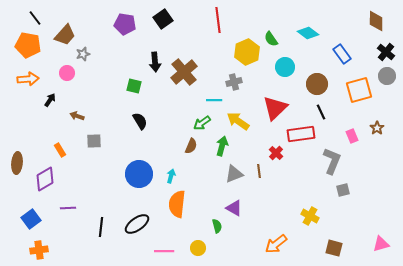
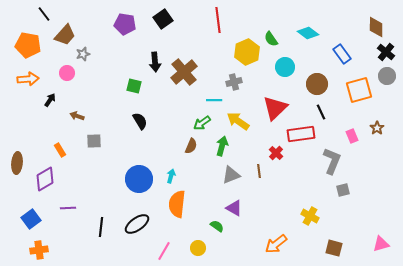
black line at (35, 18): moved 9 px right, 4 px up
brown diamond at (376, 21): moved 6 px down
blue circle at (139, 174): moved 5 px down
gray triangle at (234, 174): moved 3 px left, 1 px down
green semicircle at (217, 226): rotated 40 degrees counterclockwise
pink line at (164, 251): rotated 60 degrees counterclockwise
